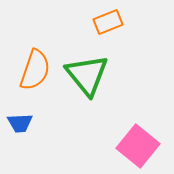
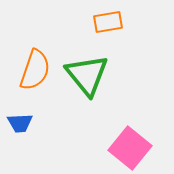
orange rectangle: rotated 12 degrees clockwise
pink square: moved 8 px left, 2 px down
